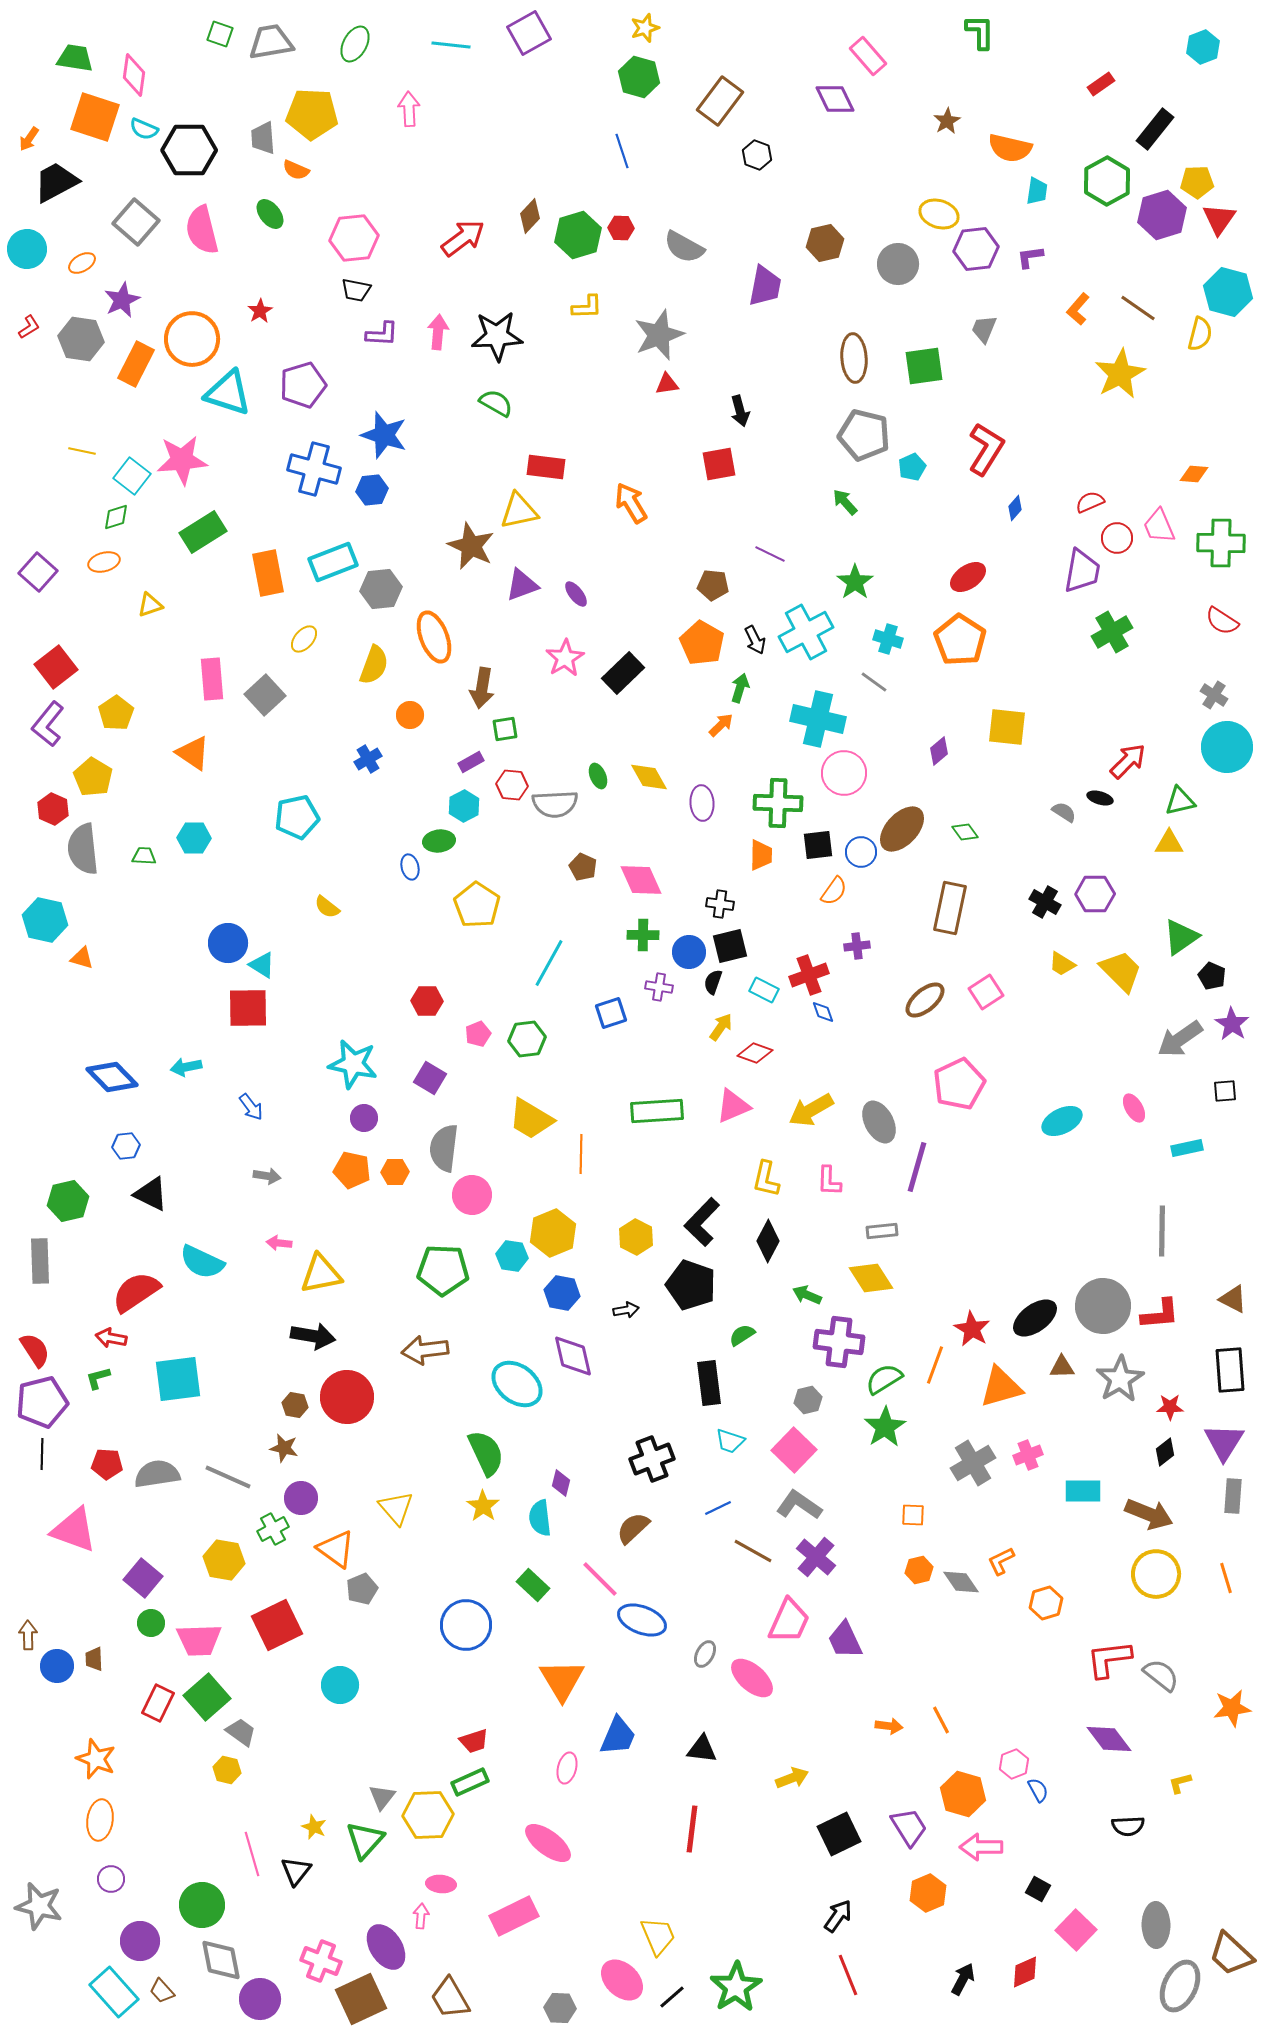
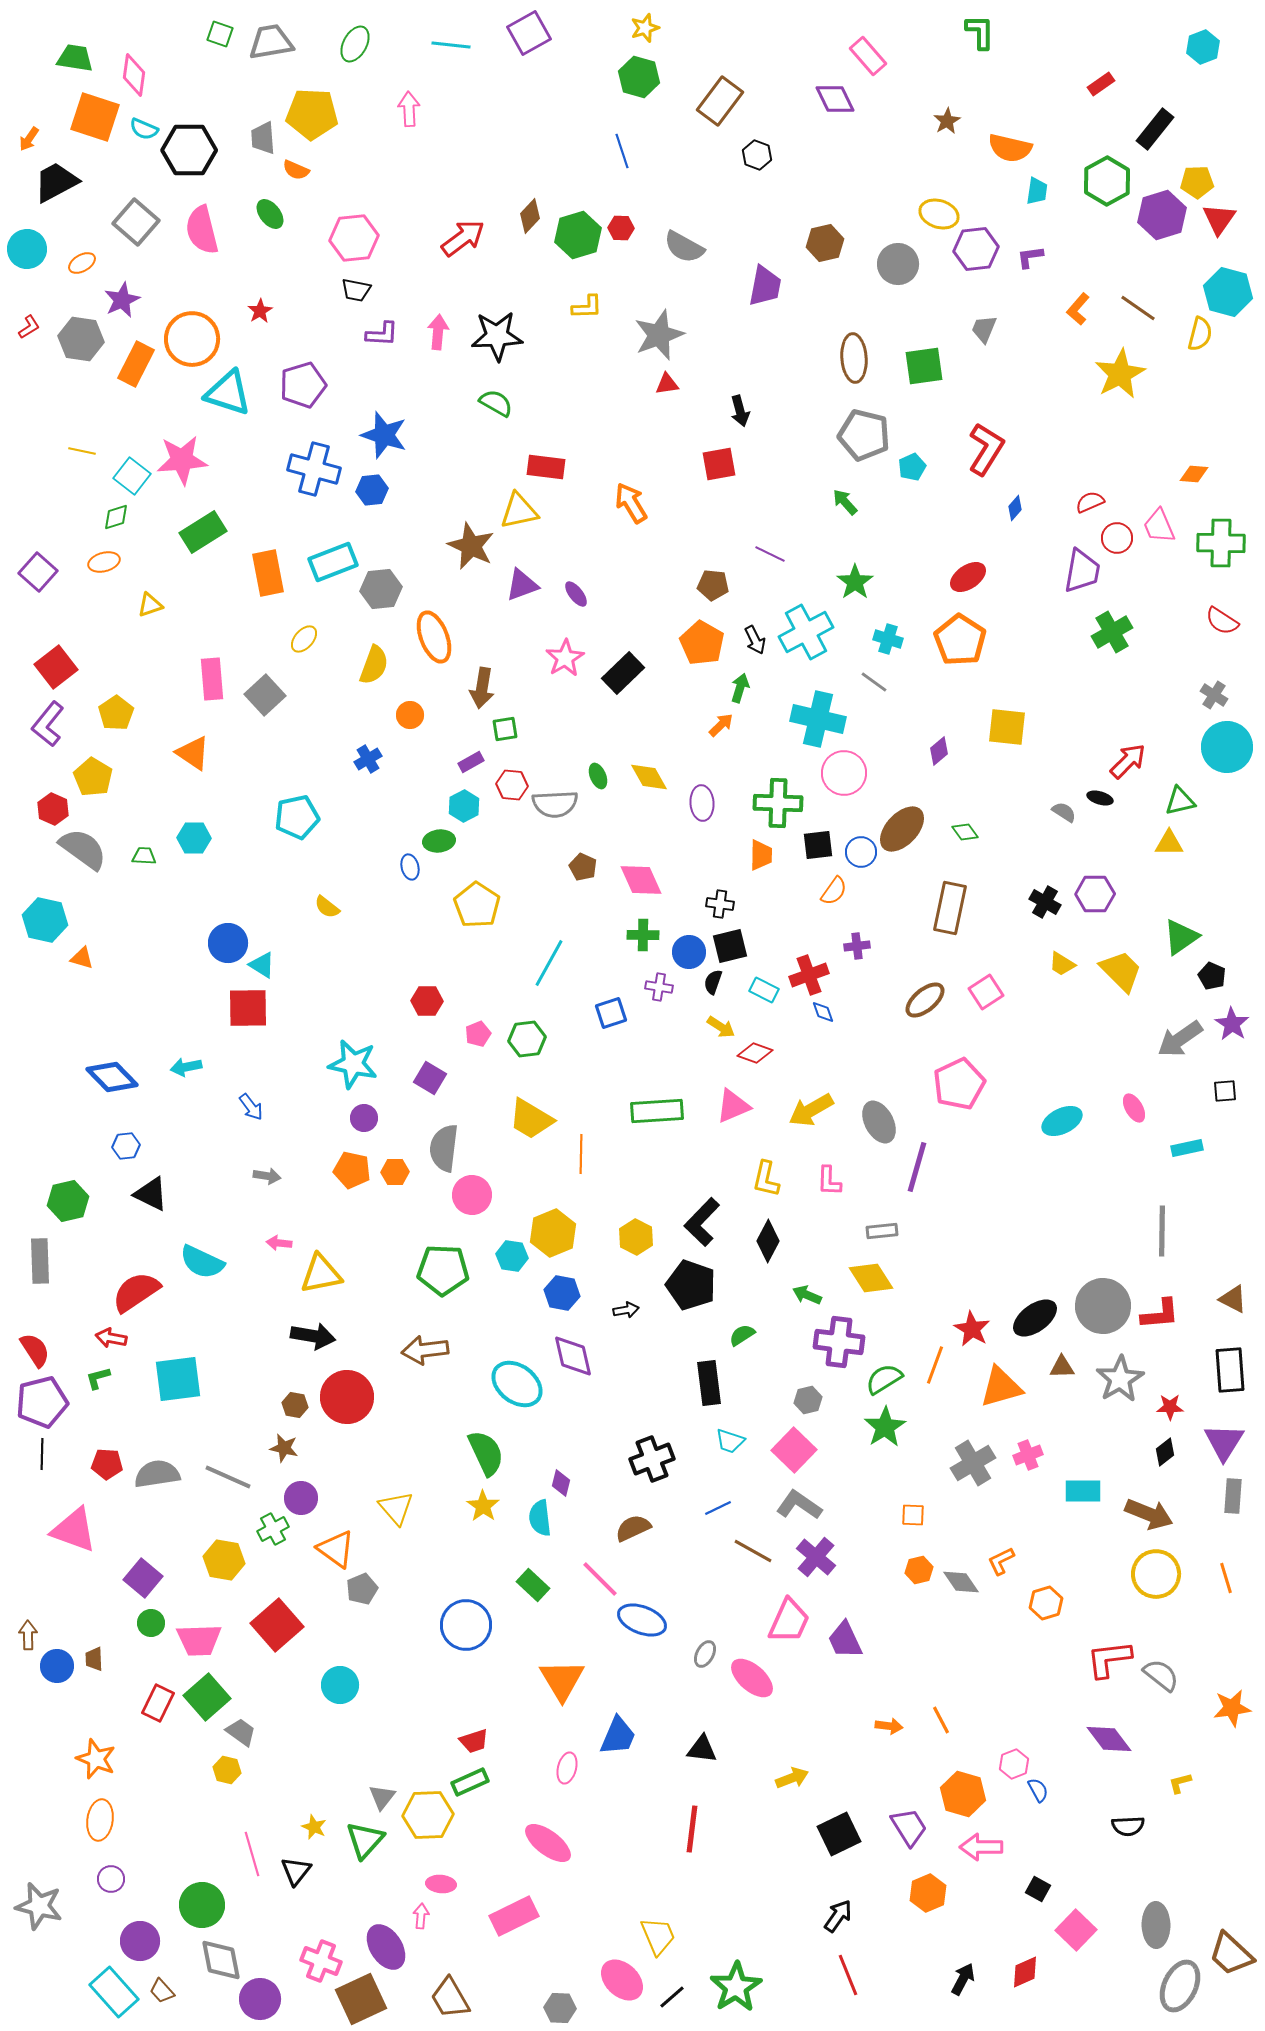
gray semicircle at (83, 849): rotated 132 degrees clockwise
yellow arrow at (721, 1027): rotated 88 degrees clockwise
brown semicircle at (633, 1528): rotated 18 degrees clockwise
red square at (277, 1625): rotated 15 degrees counterclockwise
